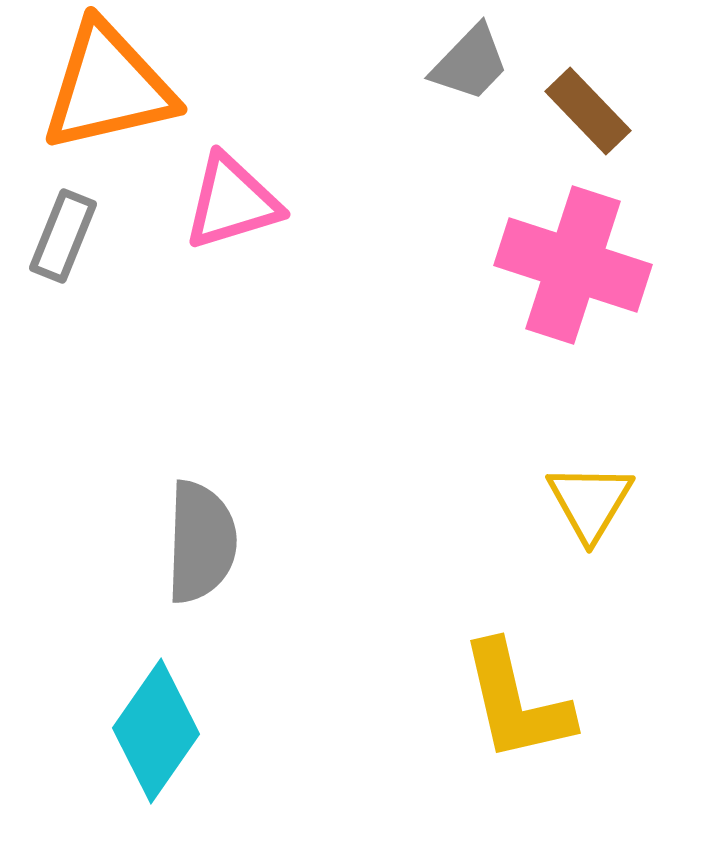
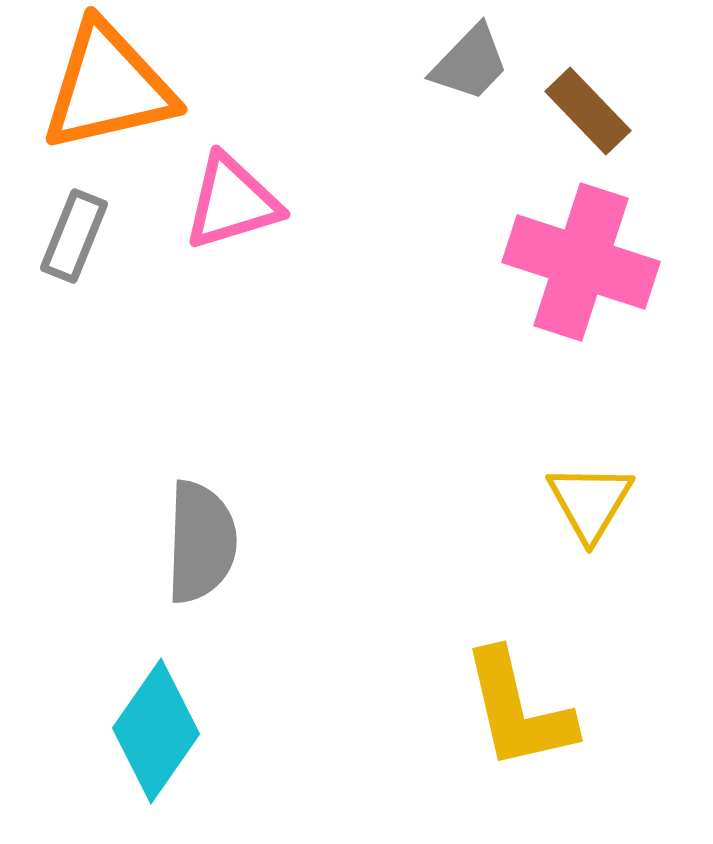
gray rectangle: moved 11 px right
pink cross: moved 8 px right, 3 px up
yellow L-shape: moved 2 px right, 8 px down
